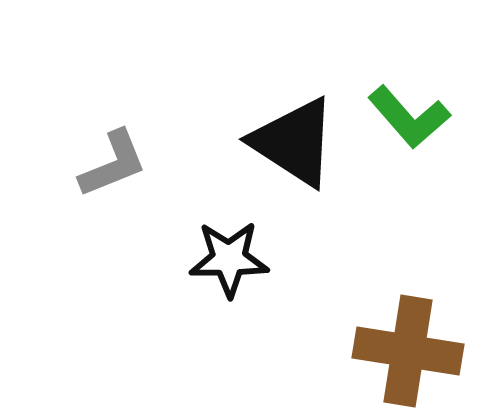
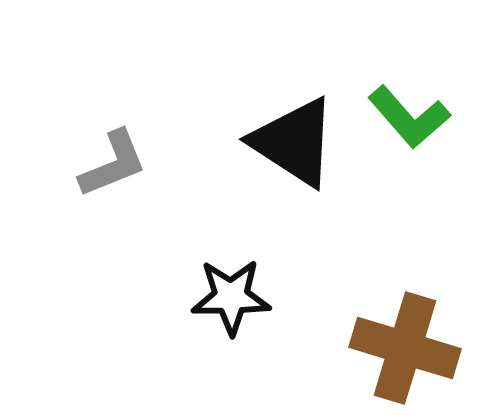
black star: moved 2 px right, 38 px down
brown cross: moved 3 px left, 3 px up; rotated 8 degrees clockwise
